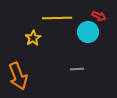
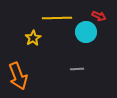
cyan circle: moved 2 px left
